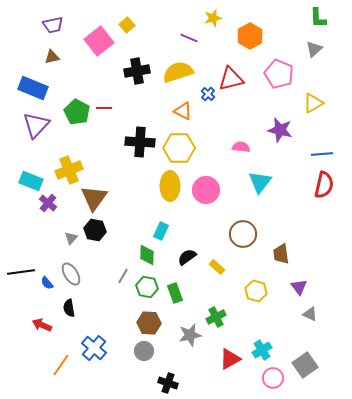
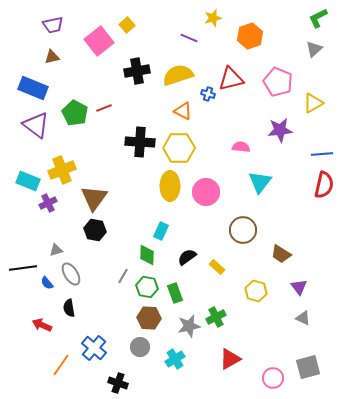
green L-shape at (318, 18): rotated 65 degrees clockwise
orange hexagon at (250, 36): rotated 10 degrees clockwise
yellow semicircle at (178, 72): moved 3 px down
pink pentagon at (279, 74): moved 1 px left, 8 px down
blue cross at (208, 94): rotated 24 degrees counterclockwise
red line at (104, 108): rotated 21 degrees counterclockwise
green pentagon at (77, 112): moved 2 px left, 1 px down
purple triangle at (36, 125): rotated 36 degrees counterclockwise
purple star at (280, 130): rotated 20 degrees counterclockwise
yellow cross at (69, 170): moved 7 px left
cyan rectangle at (31, 181): moved 3 px left
pink circle at (206, 190): moved 2 px down
purple cross at (48, 203): rotated 24 degrees clockwise
brown circle at (243, 234): moved 4 px up
gray triangle at (71, 238): moved 15 px left, 12 px down; rotated 32 degrees clockwise
brown trapezoid at (281, 254): rotated 50 degrees counterclockwise
black line at (21, 272): moved 2 px right, 4 px up
gray triangle at (310, 314): moved 7 px left, 4 px down
brown hexagon at (149, 323): moved 5 px up
gray star at (190, 335): moved 1 px left, 9 px up
cyan cross at (262, 350): moved 87 px left, 9 px down
gray circle at (144, 351): moved 4 px left, 4 px up
gray square at (305, 365): moved 3 px right, 2 px down; rotated 20 degrees clockwise
black cross at (168, 383): moved 50 px left
